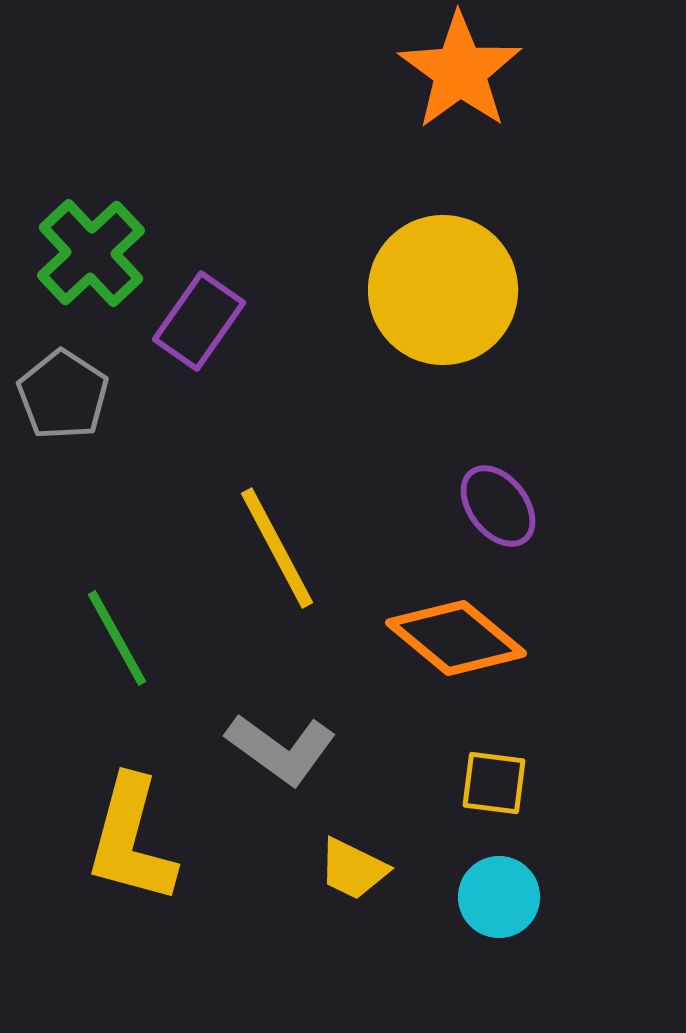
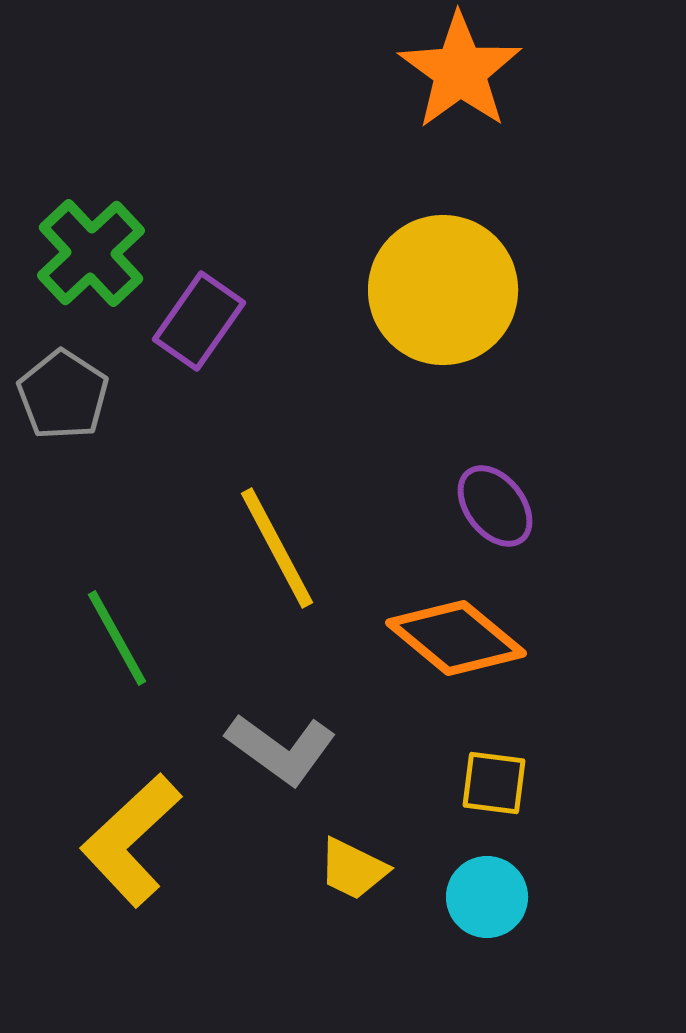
purple ellipse: moved 3 px left
yellow L-shape: rotated 32 degrees clockwise
cyan circle: moved 12 px left
